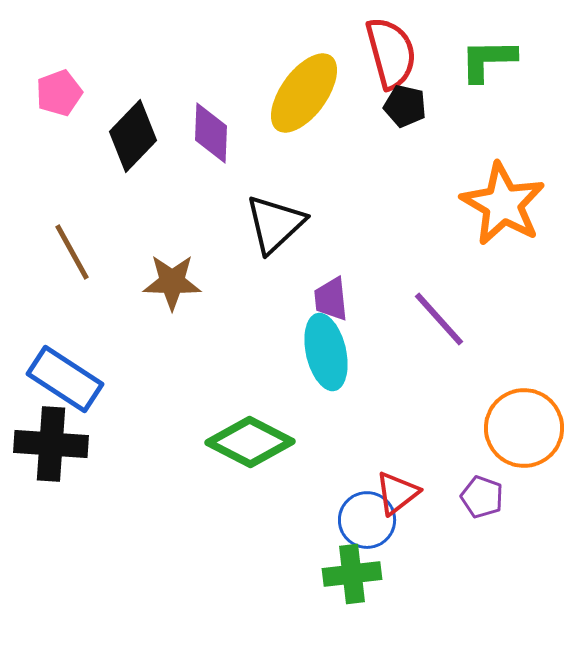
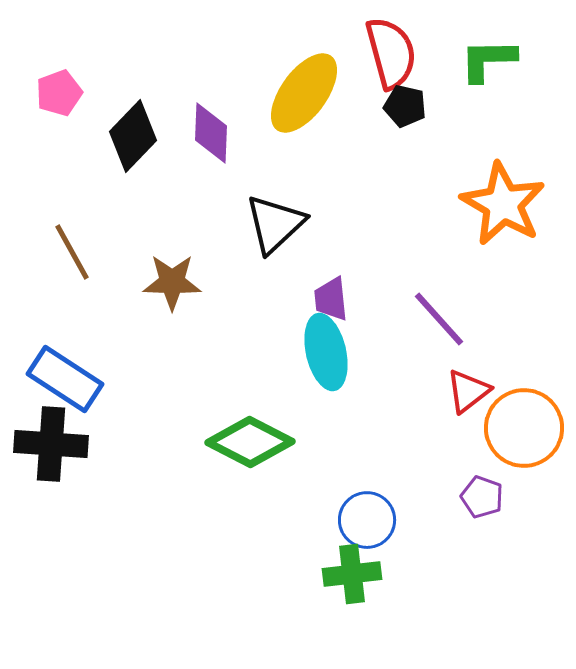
red triangle: moved 71 px right, 102 px up
